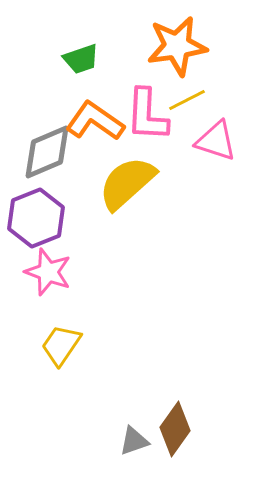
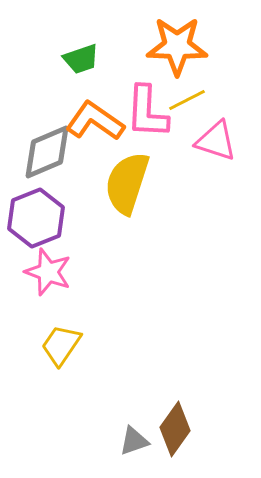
orange star: rotated 10 degrees clockwise
pink L-shape: moved 3 px up
yellow semicircle: rotated 30 degrees counterclockwise
